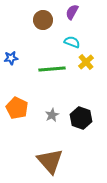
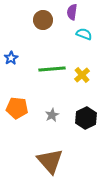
purple semicircle: rotated 21 degrees counterclockwise
cyan semicircle: moved 12 px right, 8 px up
blue star: rotated 24 degrees counterclockwise
yellow cross: moved 4 px left, 13 px down
orange pentagon: rotated 20 degrees counterclockwise
black hexagon: moved 5 px right; rotated 15 degrees clockwise
